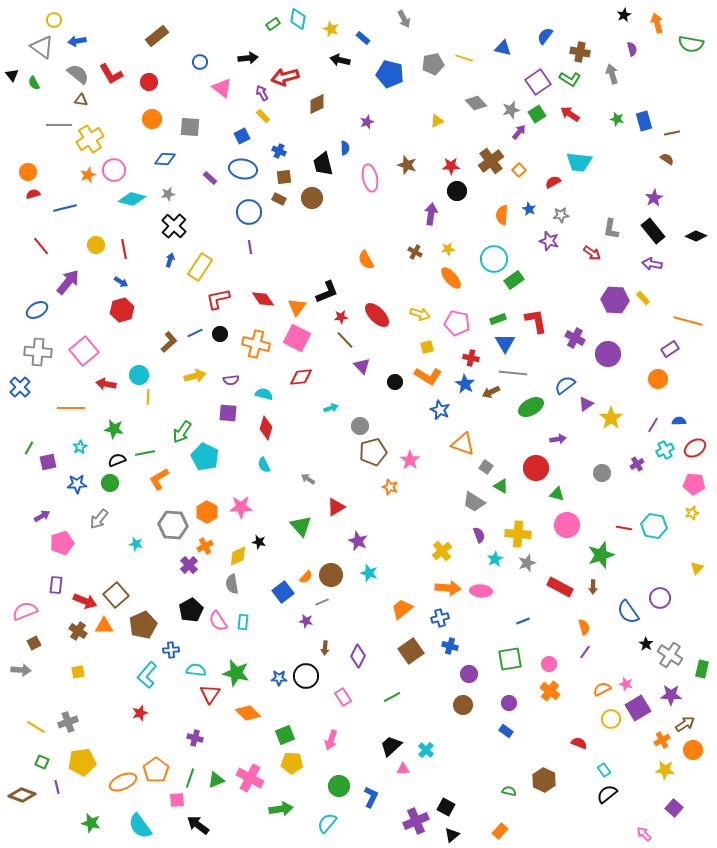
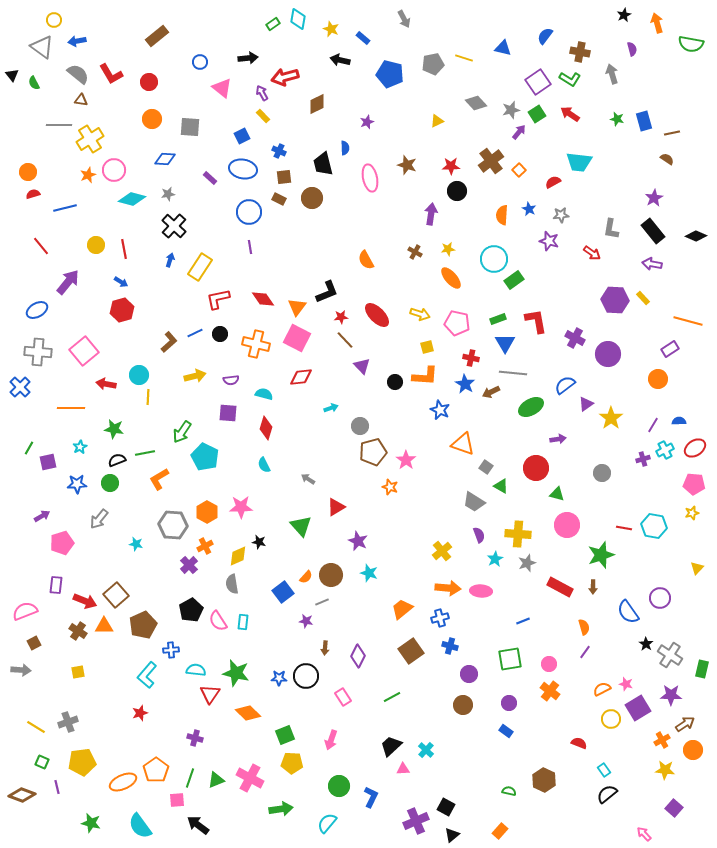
orange L-shape at (428, 376): moved 3 px left; rotated 28 degrees counterclockwise
pink star at (410, 460): moved 4 px left
purple cross at (637, 464): moved 6 px right, 5 px up; rotated 16 degrees clockwise
